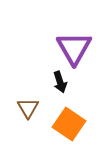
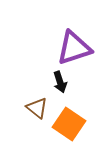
purple triangle: rotated 42 degrees clockwise
brown triangle: moved 9 px right; rotated 20 degrees counterclockwise
